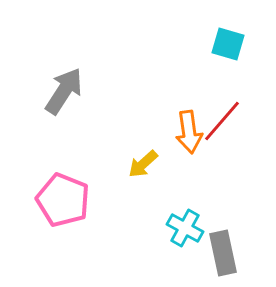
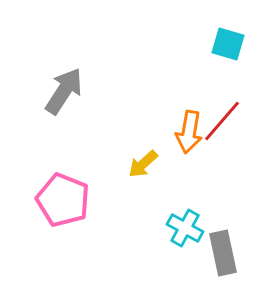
orange arrow: rotated 18 degrees clockwise
